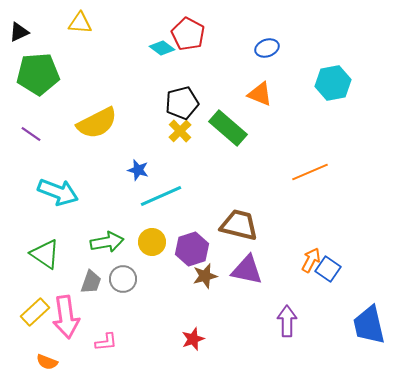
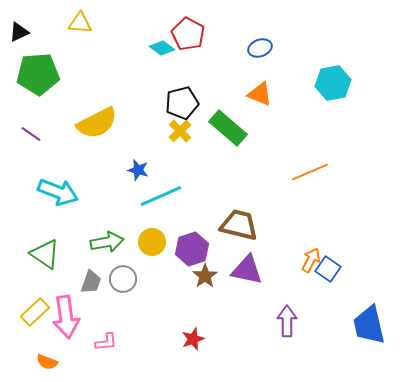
blue ellipse: moved 7 px left
brown star: rotated 20 degrees counterclockwise
